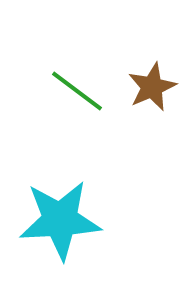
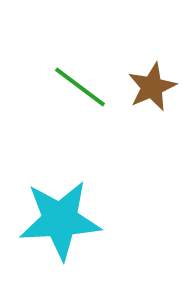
green line: moved 3 px right, 4 px up
